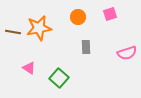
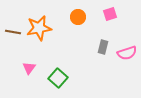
gray rectangle: moved 17 px right; rotated 16 degrees clockwise
pink triangle: rotated 32 degrees clockwise
green square: moved 1 px left
